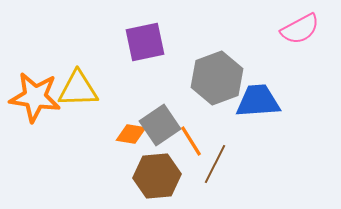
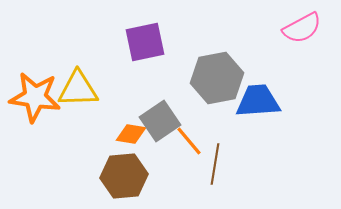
pink semicircle: moved 2 px right, 1 px up
gray hexagon: rotated 9 degrees clockwise
gray square: moved 4 px up
orange line: moved 2 px left; rotated 8 degrees counterclockwise
brown line: rotated 18 degrees counterclockwise
brown hexagon: moved 33 px left
